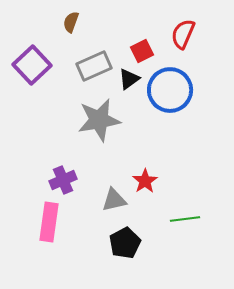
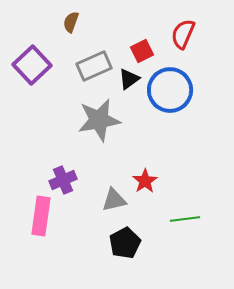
pink rectangle: moved 8 px left, 6 px up
